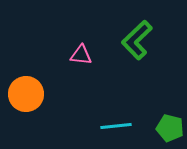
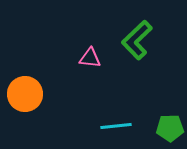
pink triangle: moved 9 px right, 3 px down
orange circle: moved 1 px left
green pentagon: rotated 16 degrees counterclockwise
